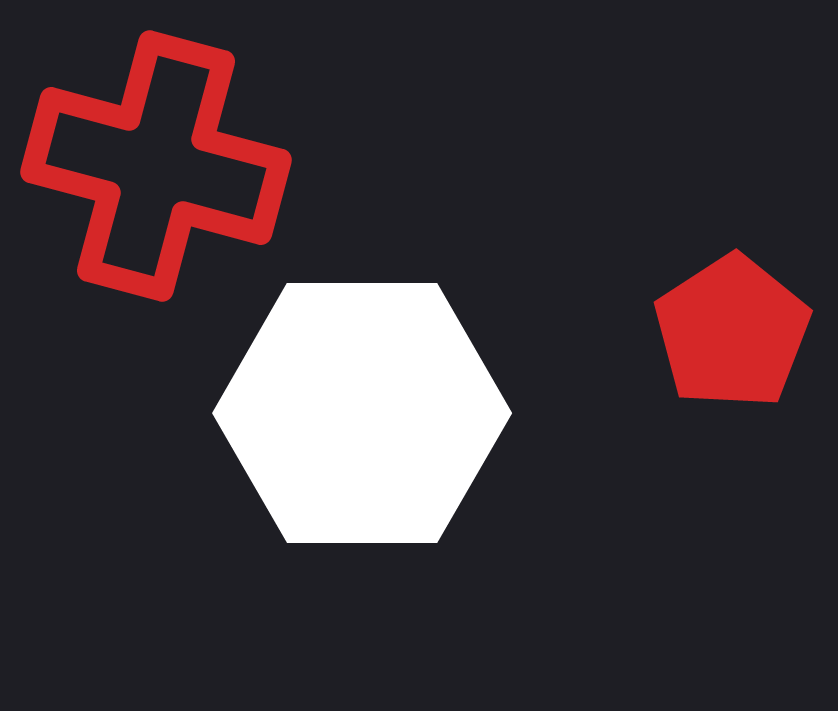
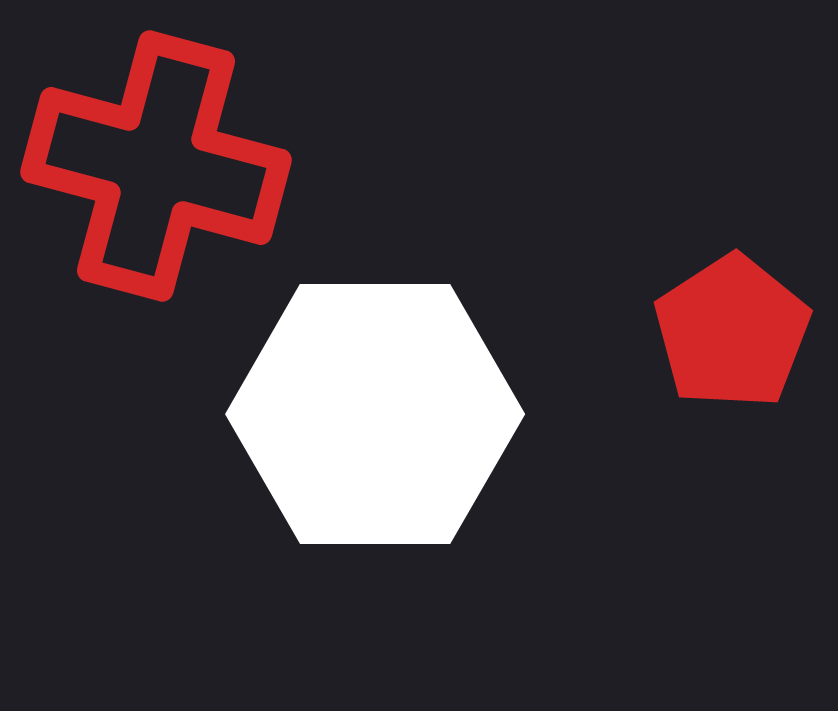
white hexagon: moved 13 px right, 1 px down
